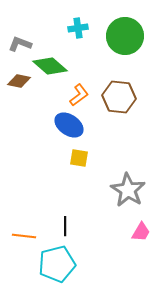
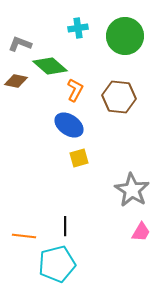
brown diamond: moved 3 px left
orange L-shape: moved 4 px left, 5 px up; rotated 25 degrees counterclockwise
yellow square: rotated 24 degrees counterclockwise
gray star: moved 4 px right
